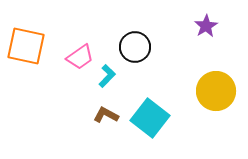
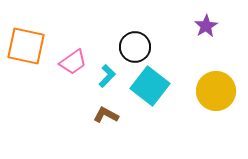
pink trapezoid: moved 7 px left, 5 px down
cyan square: moved 32 px up
